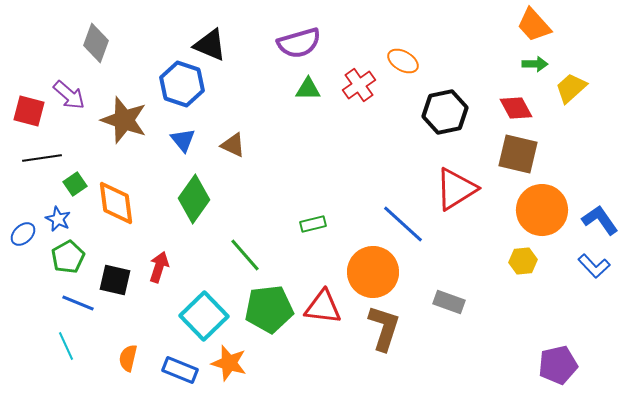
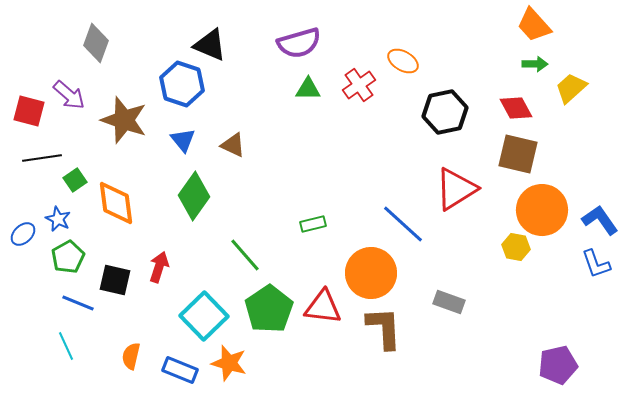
green square at (75, 184): moved 4 px up
green diamond at (194, 199): moved 3 px up
yellow hexagon at (523, 261): moved 7 px left, 14 px up; rotated 16 degrees clockwise
blue L-shape at (594, 266): moved 2 px right, 2 px up; rotated 24 degrees clockwise
orange circle at (373, 272): moved 2 px left, 1 px down
green pentagon at (269, 309): rotated 27 degrees counterclockwise
brown L-shape at (384, 328): rotated 21 degrees counterclockwise
orange semicircle at (128, 358): moved 3 px right, 2 px up
